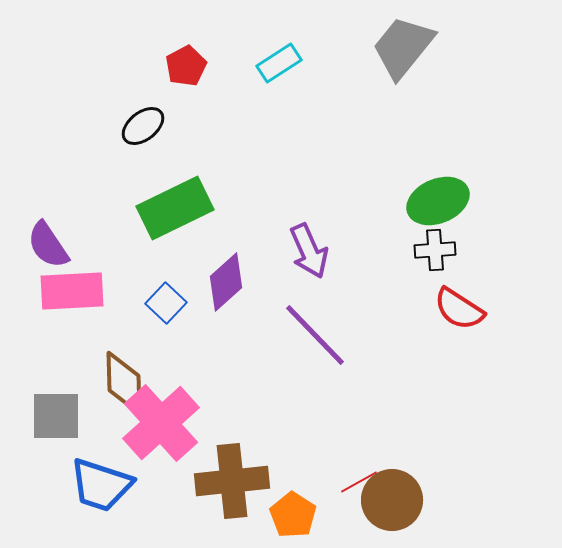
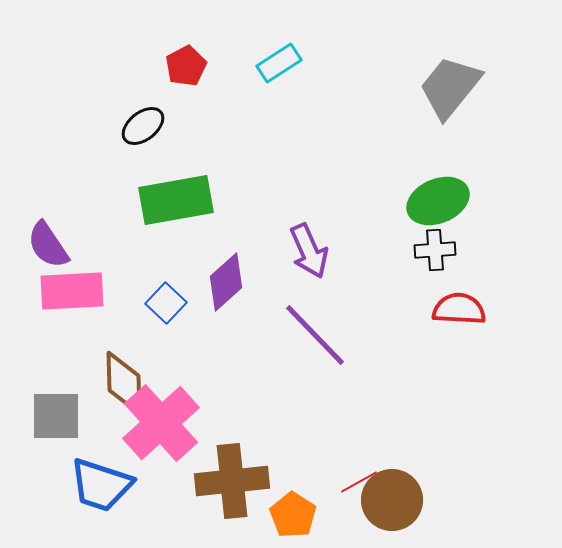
gray trapezoid: moved 47 px right, 40 px down
green rectangle: moved 1 px right, 8 px up; rotated 16 degrees clockwise
red semicircle: rotated 150 degrees clockwise
